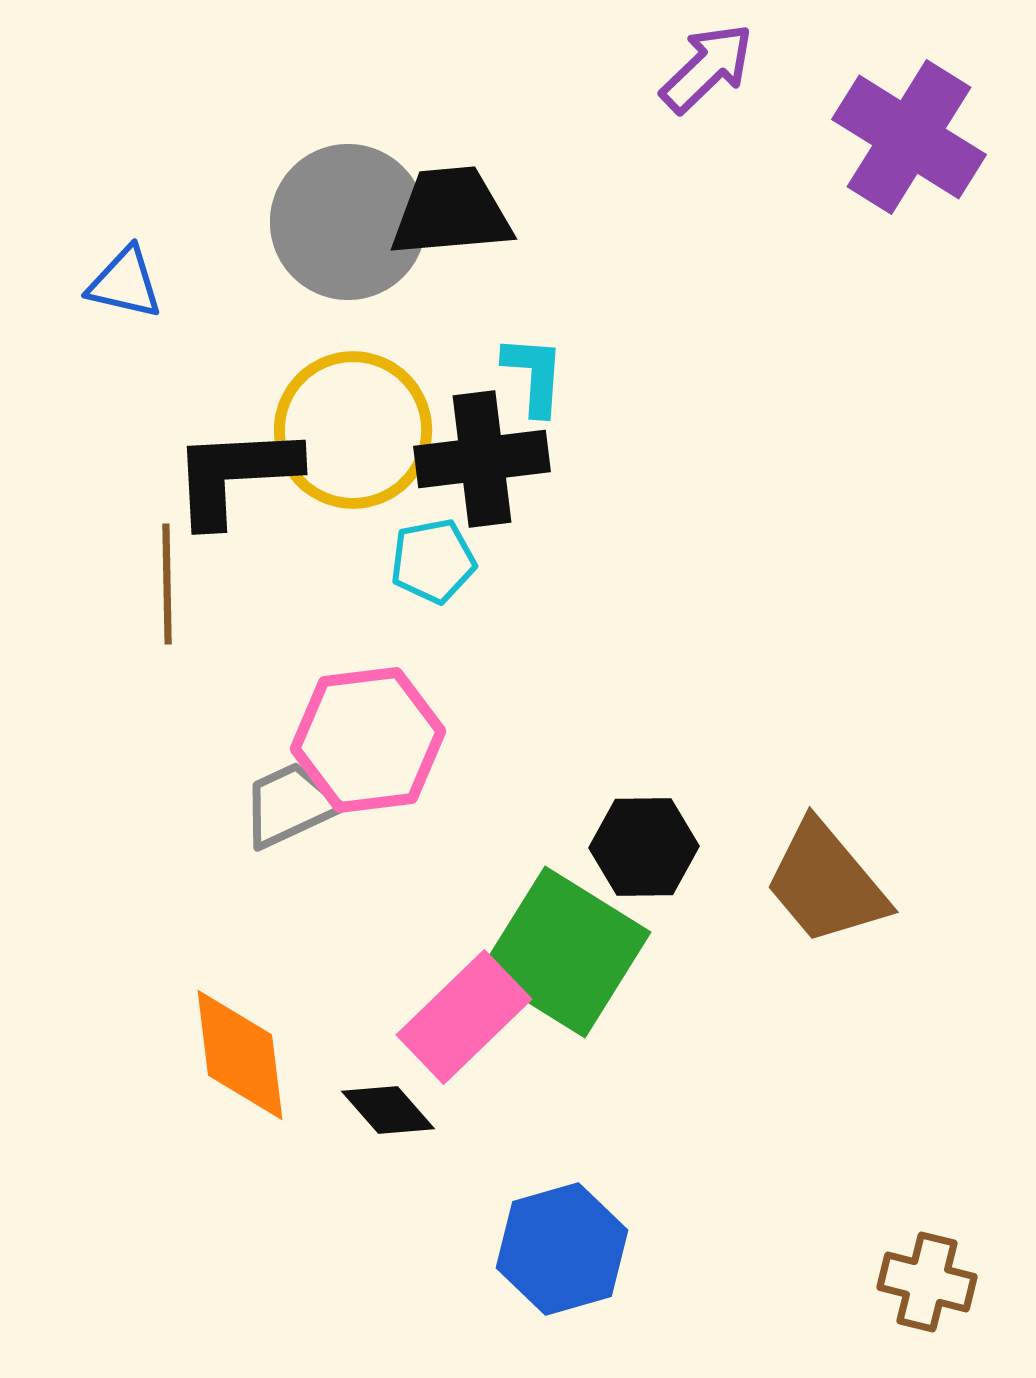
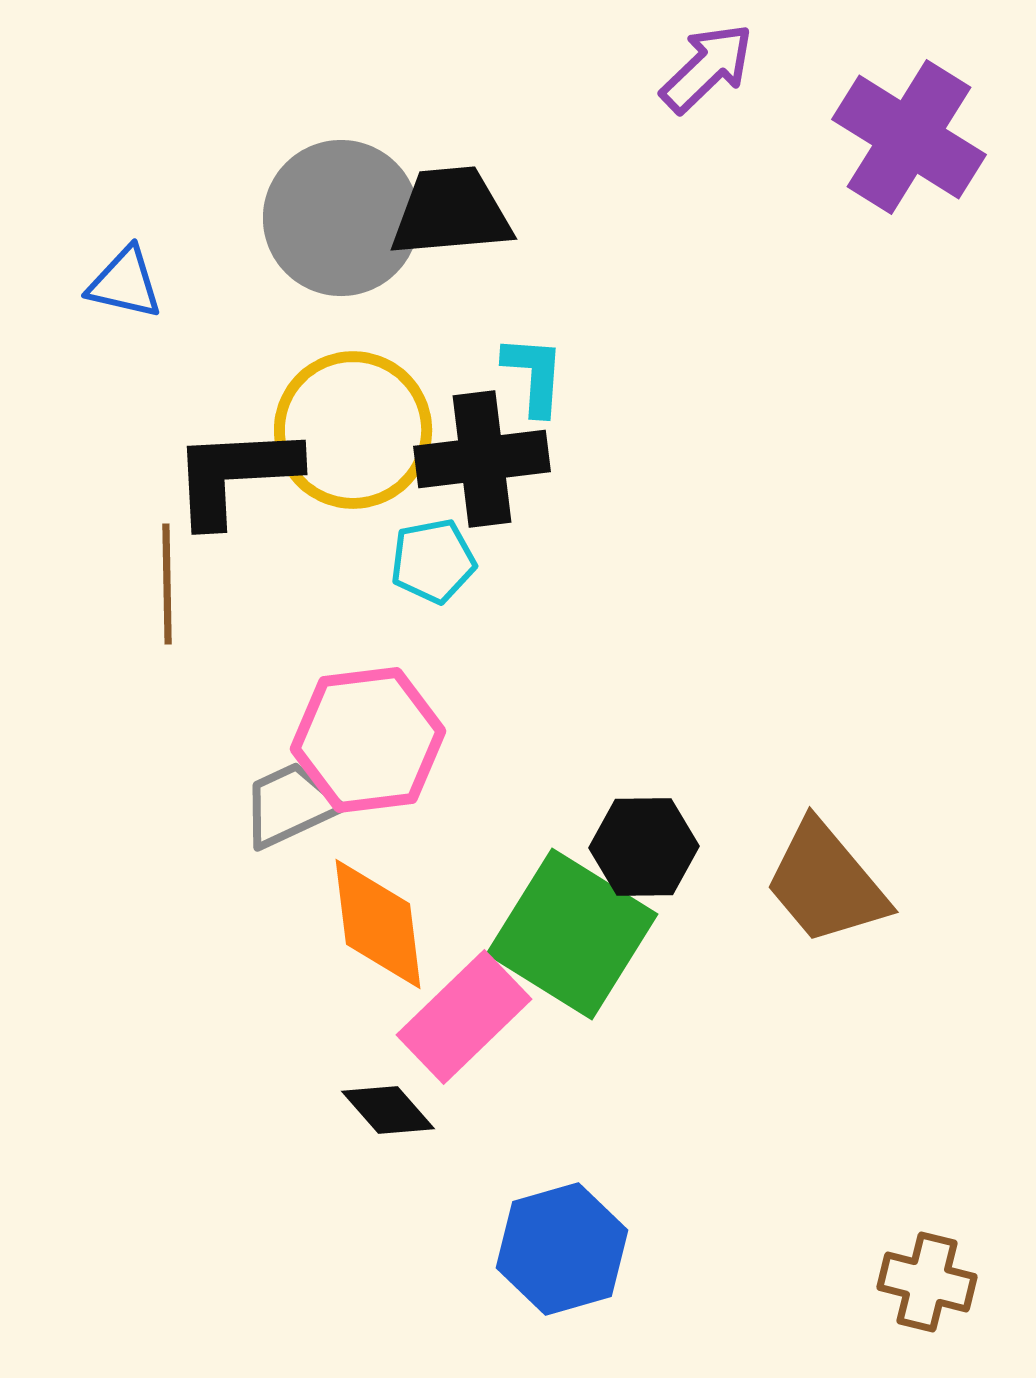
gray circle: moved 7 px left, 4 px up
green square: moved 7 px right, 18 px up
orange diamond: moved 138 px right, 131 px up
